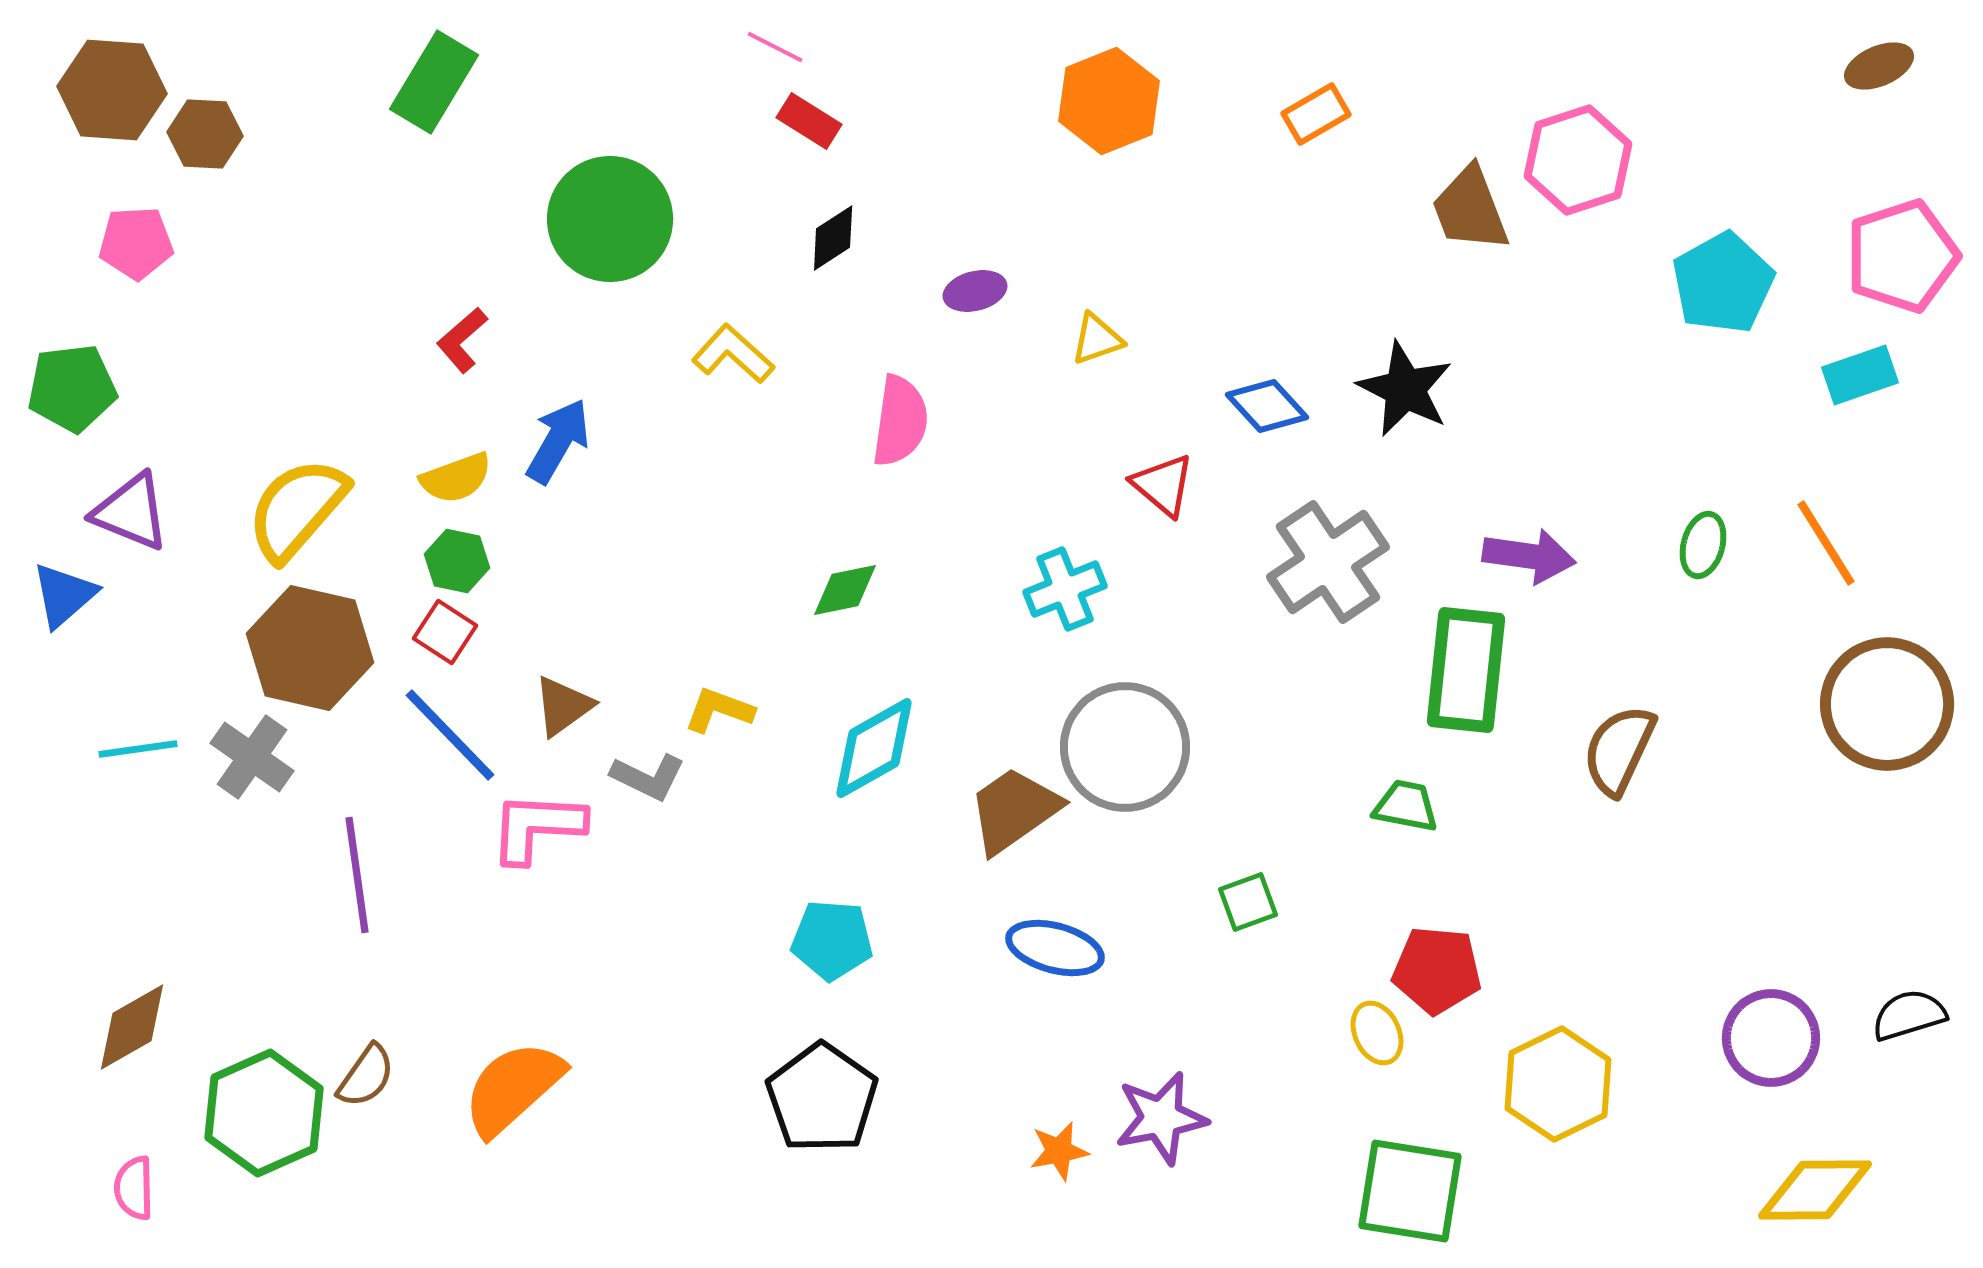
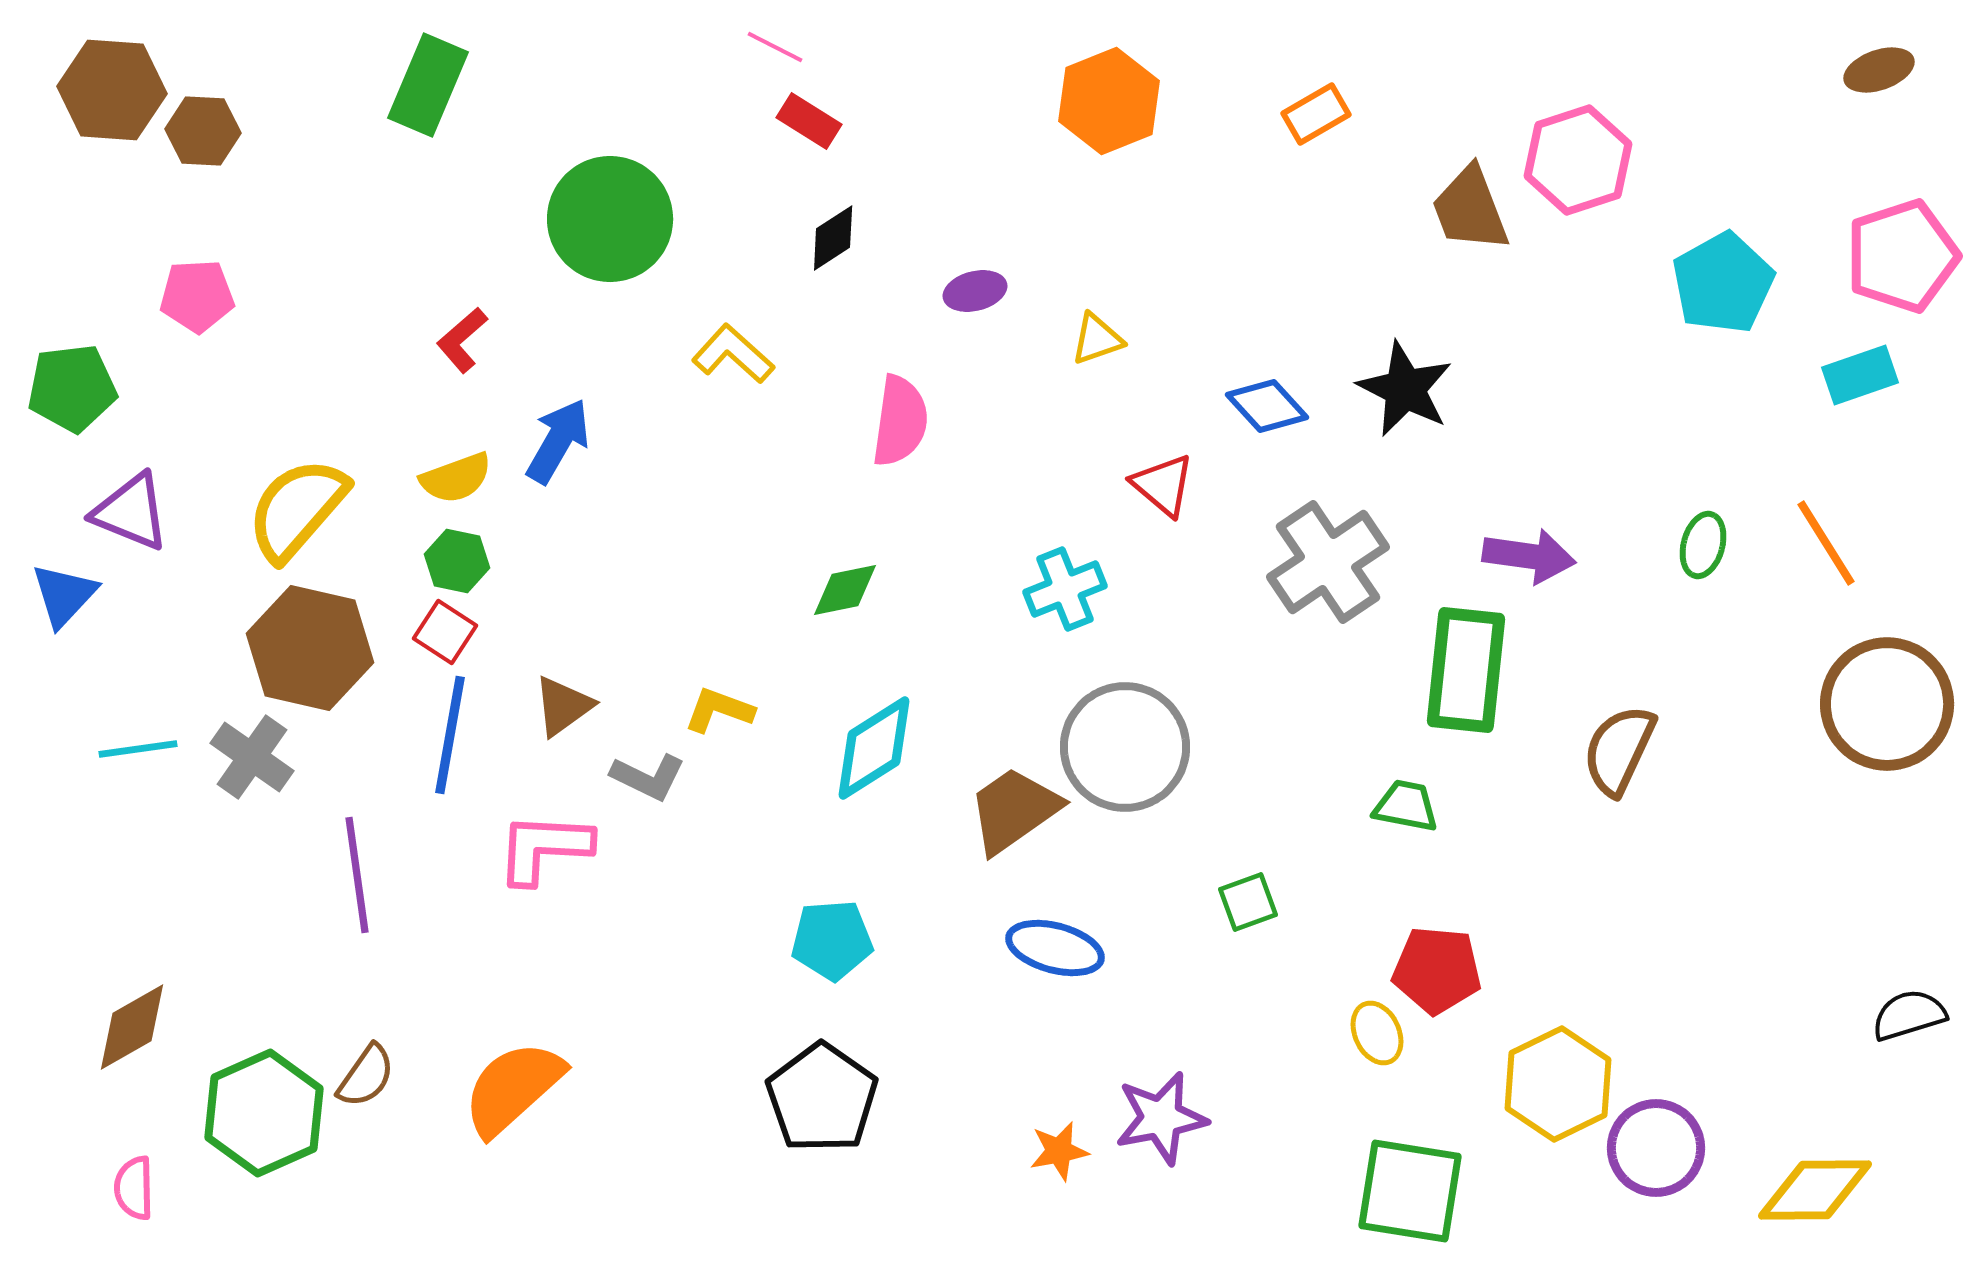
brown ellipse at (1879, 66): moved 4 px down; rotated 4 degrees clockwise
green rectangle at (434, 82): moved 6 px left, 3 px down; rotated 8 degrees counterclockwise
brown hexagon at (205, 134): moved 2 px left, 3 px up
pink pentagon at (136, 243): moved 61 px right, 53 px down
blue triangle at (64, 595): rotated 6 degrees counterclockwise
blue line at (450, 735): rotated 54 degrees clockwise
cyan diamond at (874, 748): rotated 3 degrees counterclockwise
pink L-shape at (537, 827): moved 7 px right, 21 px down
cyan pentagon at (832, 940): rotated 8 degrees counterclockwise
purple circle at (1771, 1038): moved 115 px left, 110 px down
